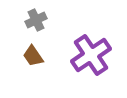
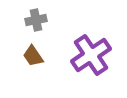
gray cross: rotated 15 degrees clockwise
